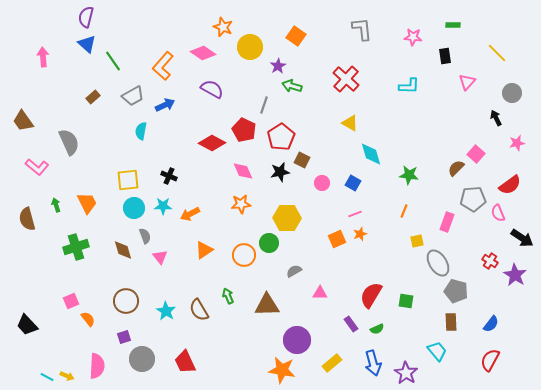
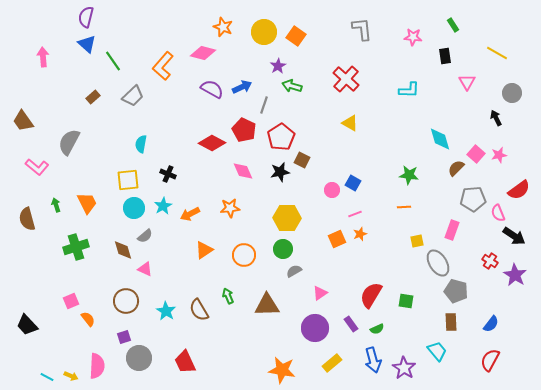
green rectangle at (453, 25): rotated 56 degrees clockwise
yellow circle at (250, 47): moved 14 px right, 15 px up
pink diamond at (203, 53): rotated 20 degrees counterclockwise
yellow line at (497, 53): rotated 15 degrees counterclockwise
pink triangle at (467, 82): rotated 12 degrees counterclockwise
cyan L-shape at (409, 86): moved 4 px down
gray trapezoid at (133, 96): rotated 15 degrees counterclockwise
blue arrow at (165, 105): moved 77 px right, 18 px up
cyan semicircle at (141, 131): moved 13 px down
gray semicircle at (69, 142): rotated 128 degrees counterclockwise
pink star at (517, 143): moved 18 px left, 12 px down
cyan diamond at (371, 154): moved 69 px right, 15 px up
black cross at (169, 176): moved 1 px left, 2 px up
pink circle at (322, 183): moved 10 px right, 7 px down
red semicircle at (510, 185): moved 9 px right, 5 px down
orange star at (241, 204): moved 11 px left, 4 px down
cyan star at (163, 206): rotated 30 degrees counterclockwise
orange line at (404, 211): moved 4 px up; rotated 64 degrees clockwise
pink rectangle at (447, 222): moved 5 px right, 8 px down
gray semicircle at (145, 236): rotated 70 degrees clockwise
black arrow at (522, 238): moved 8 px left, 2 px up
green circle at (269, 243): moved 14 px right, 6 px down
pink triangle at (160, 257): moved 15 px left, 12 px down; rotated 28 degrees counterclockwise
pink triangle at (320, 293): rotated 35 degrees counterclockwise
purple circle at (297, 340): moved 18 px right, 12 px up
gray circle at (142, 359): moved 3 px left, 1 px up
blue arrow at (373, 363): moved 3 px up
purple star at (406, 373): moved 2 px left, 5 px up
yellow arrow at (67, 376): moved 4 px right
